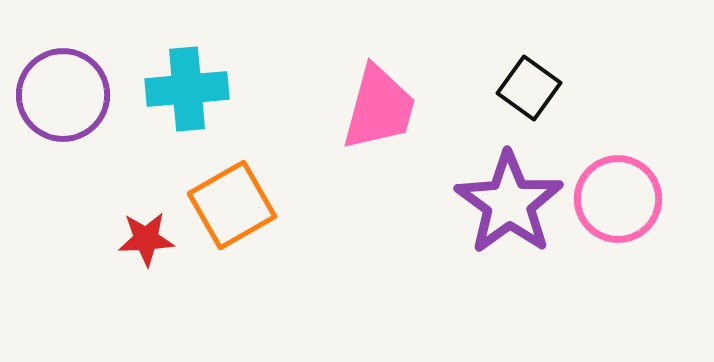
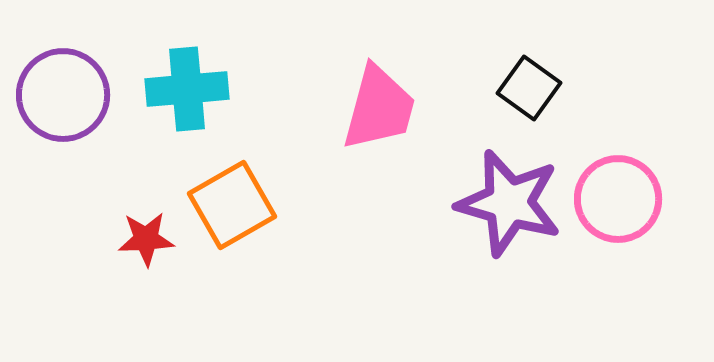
purple star: rotated 20 degrees counterclockwise
